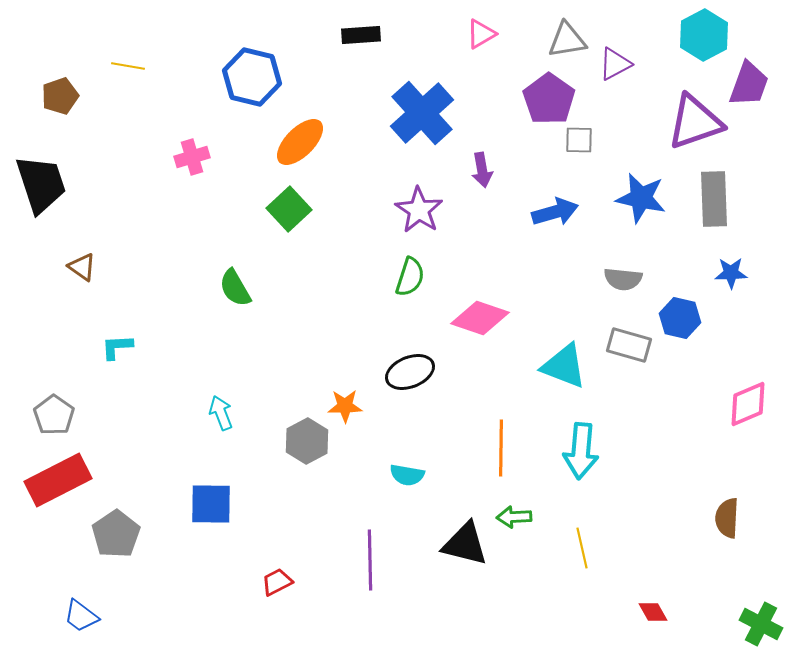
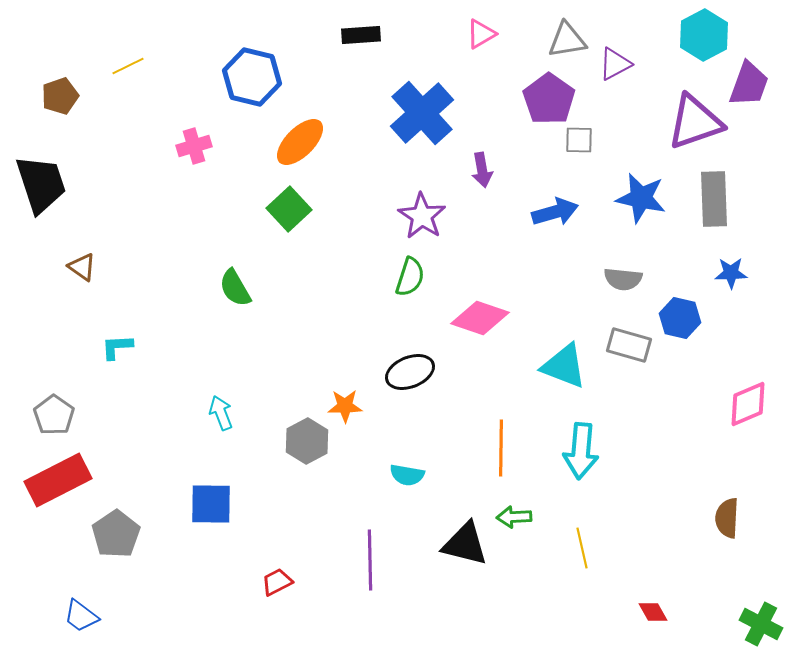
yellow line at (128, 66): rotated 36 degrees counterclockwise
pink cross at (192, 157): moved 2 px right, 11 px up
purple star at (419, 210): moved 3 px right, 6 px down
